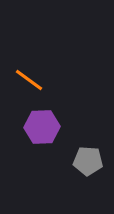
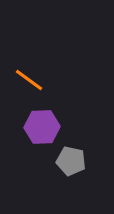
gray pentagon: moved 17 px left; rotated 8 degrees clockwise
